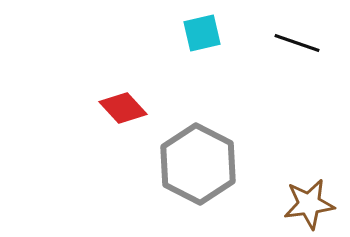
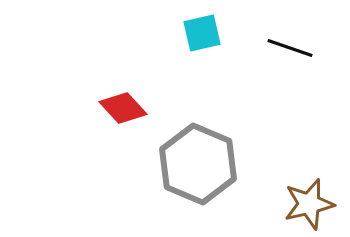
black line: moved 7 px left, 5 px down
gray hexagon: rotated 4 degrees counterclockwise
brown star: rotated 6 degrees counterclockwise
